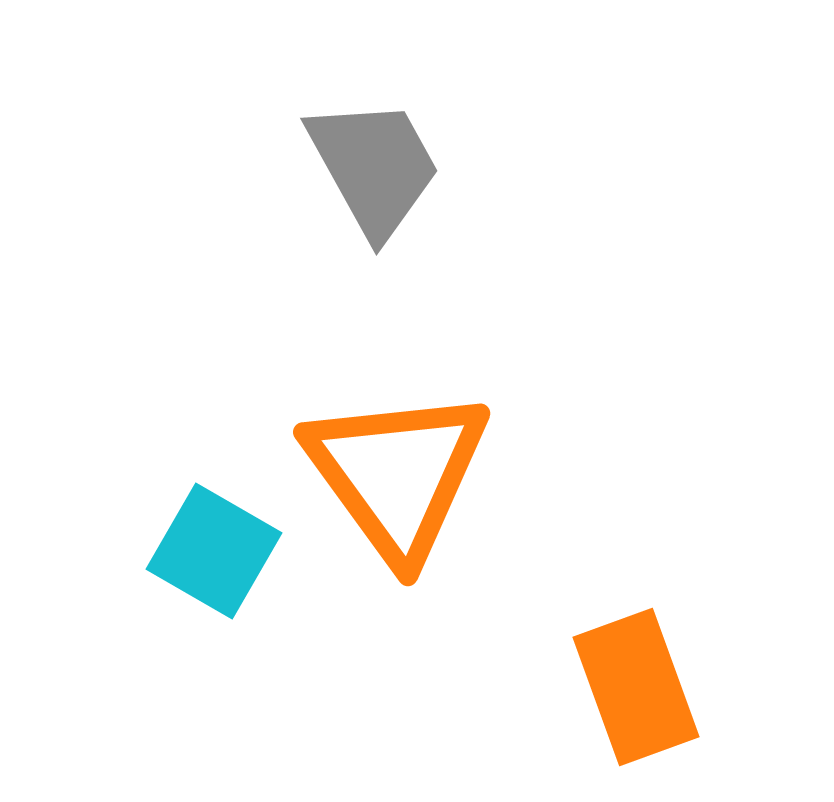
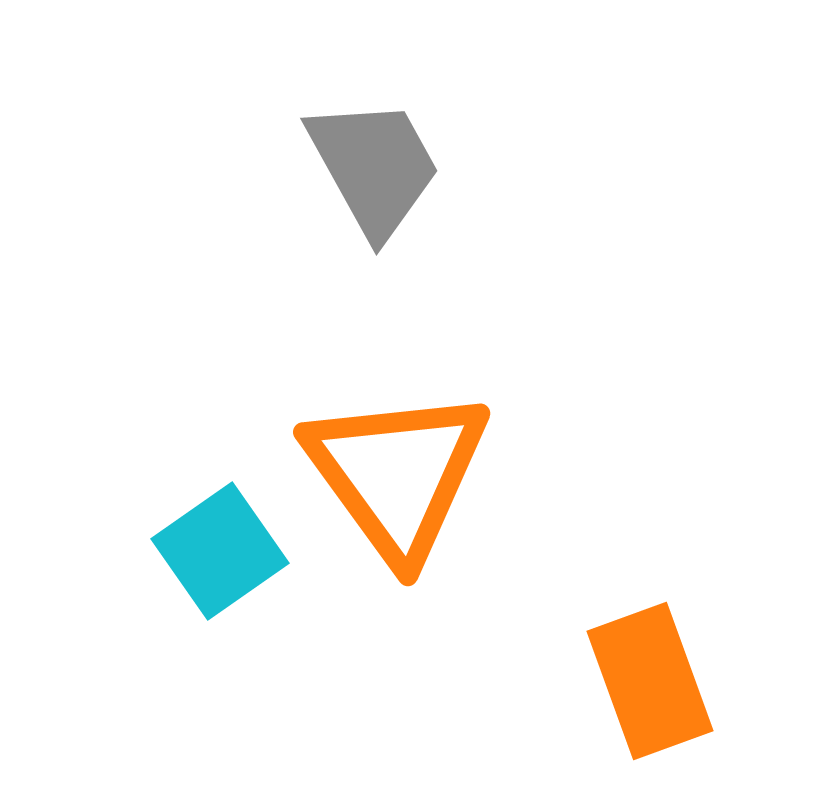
cyan square: moved 6 px right; rotated 25 degrees clockwise
orange rectangle: moved 14 px right, 6 px up
